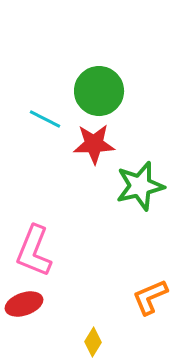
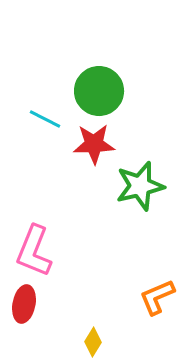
orange L-shape: moved 7 px right
red ellipse: rotated 60 degrees counterclockwise
